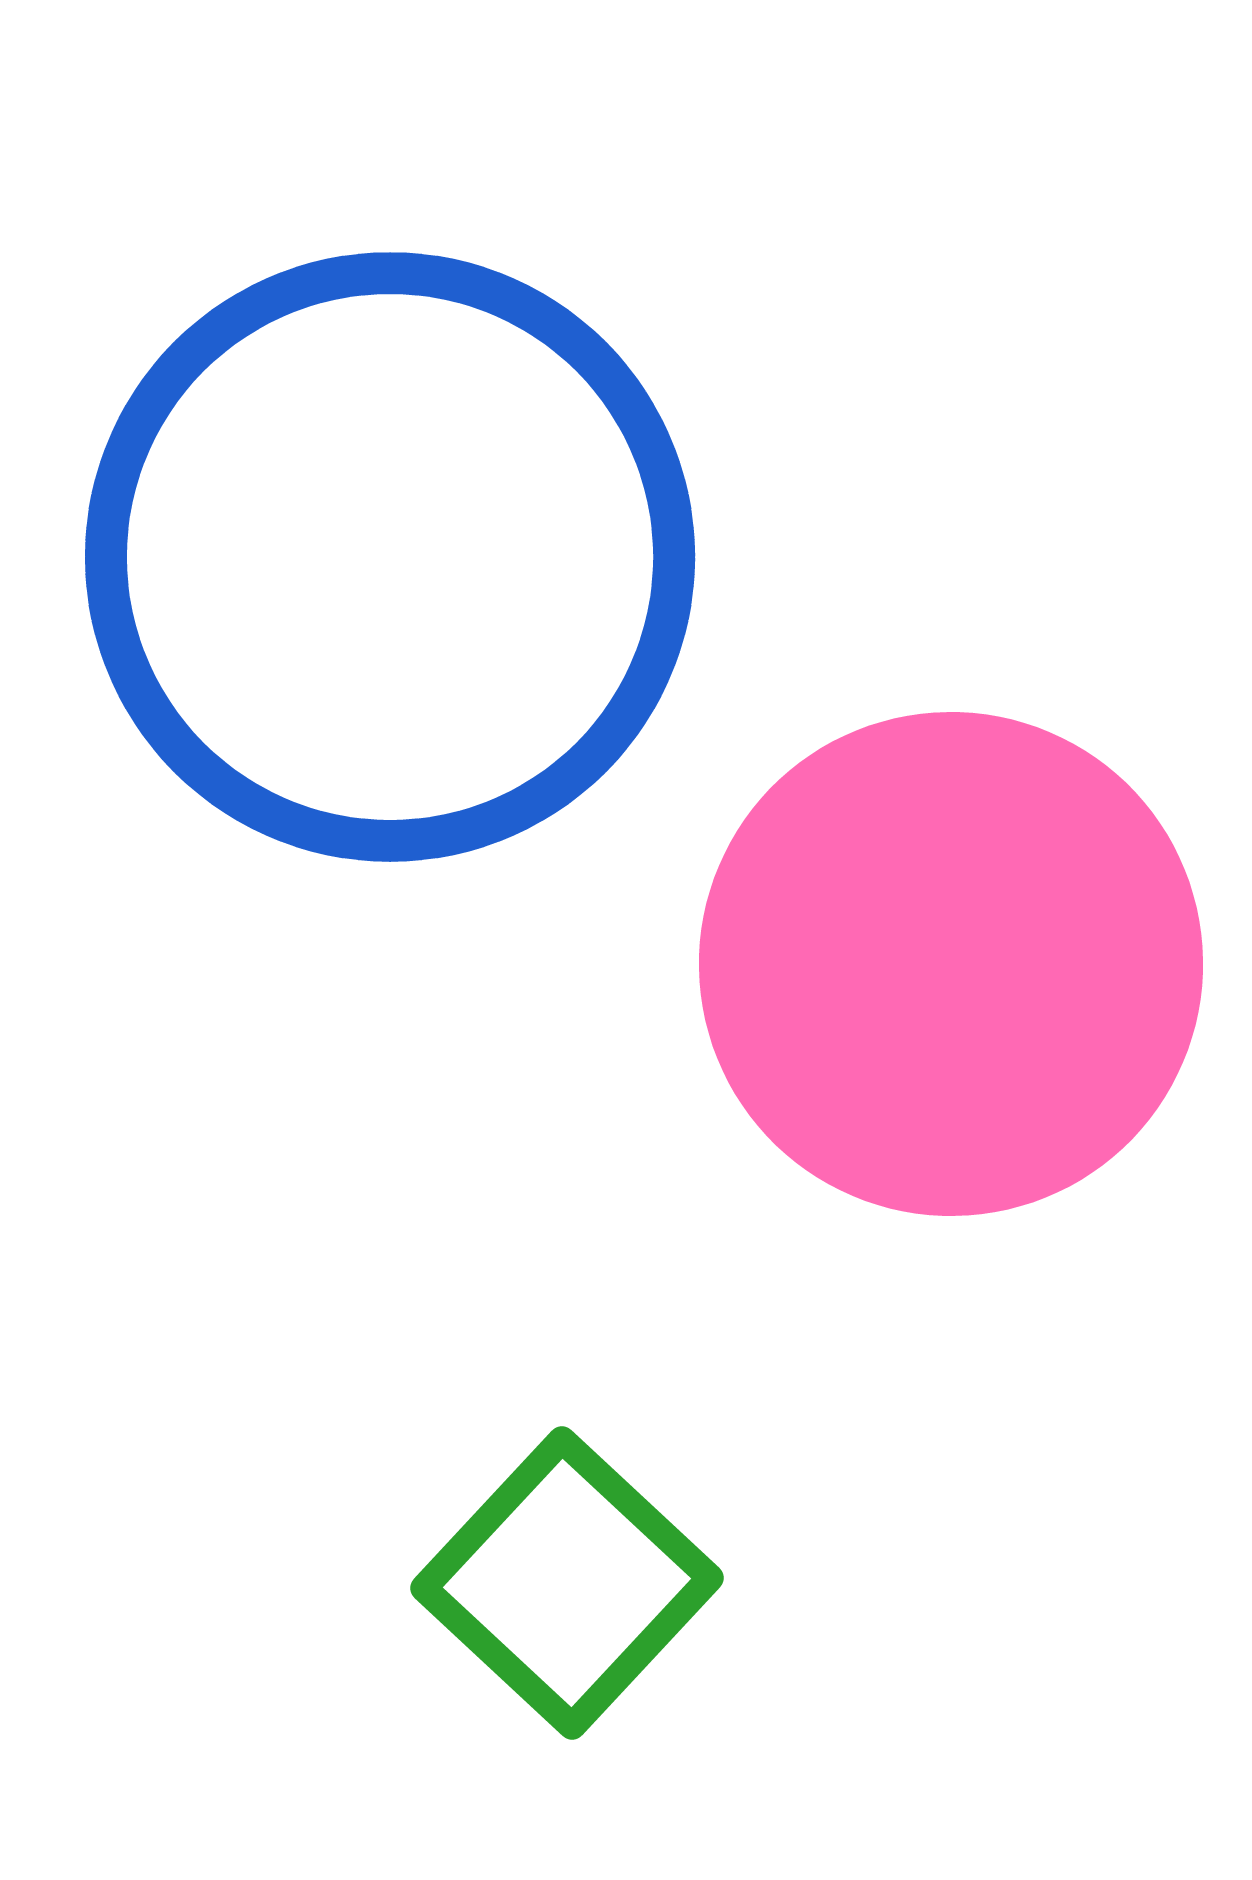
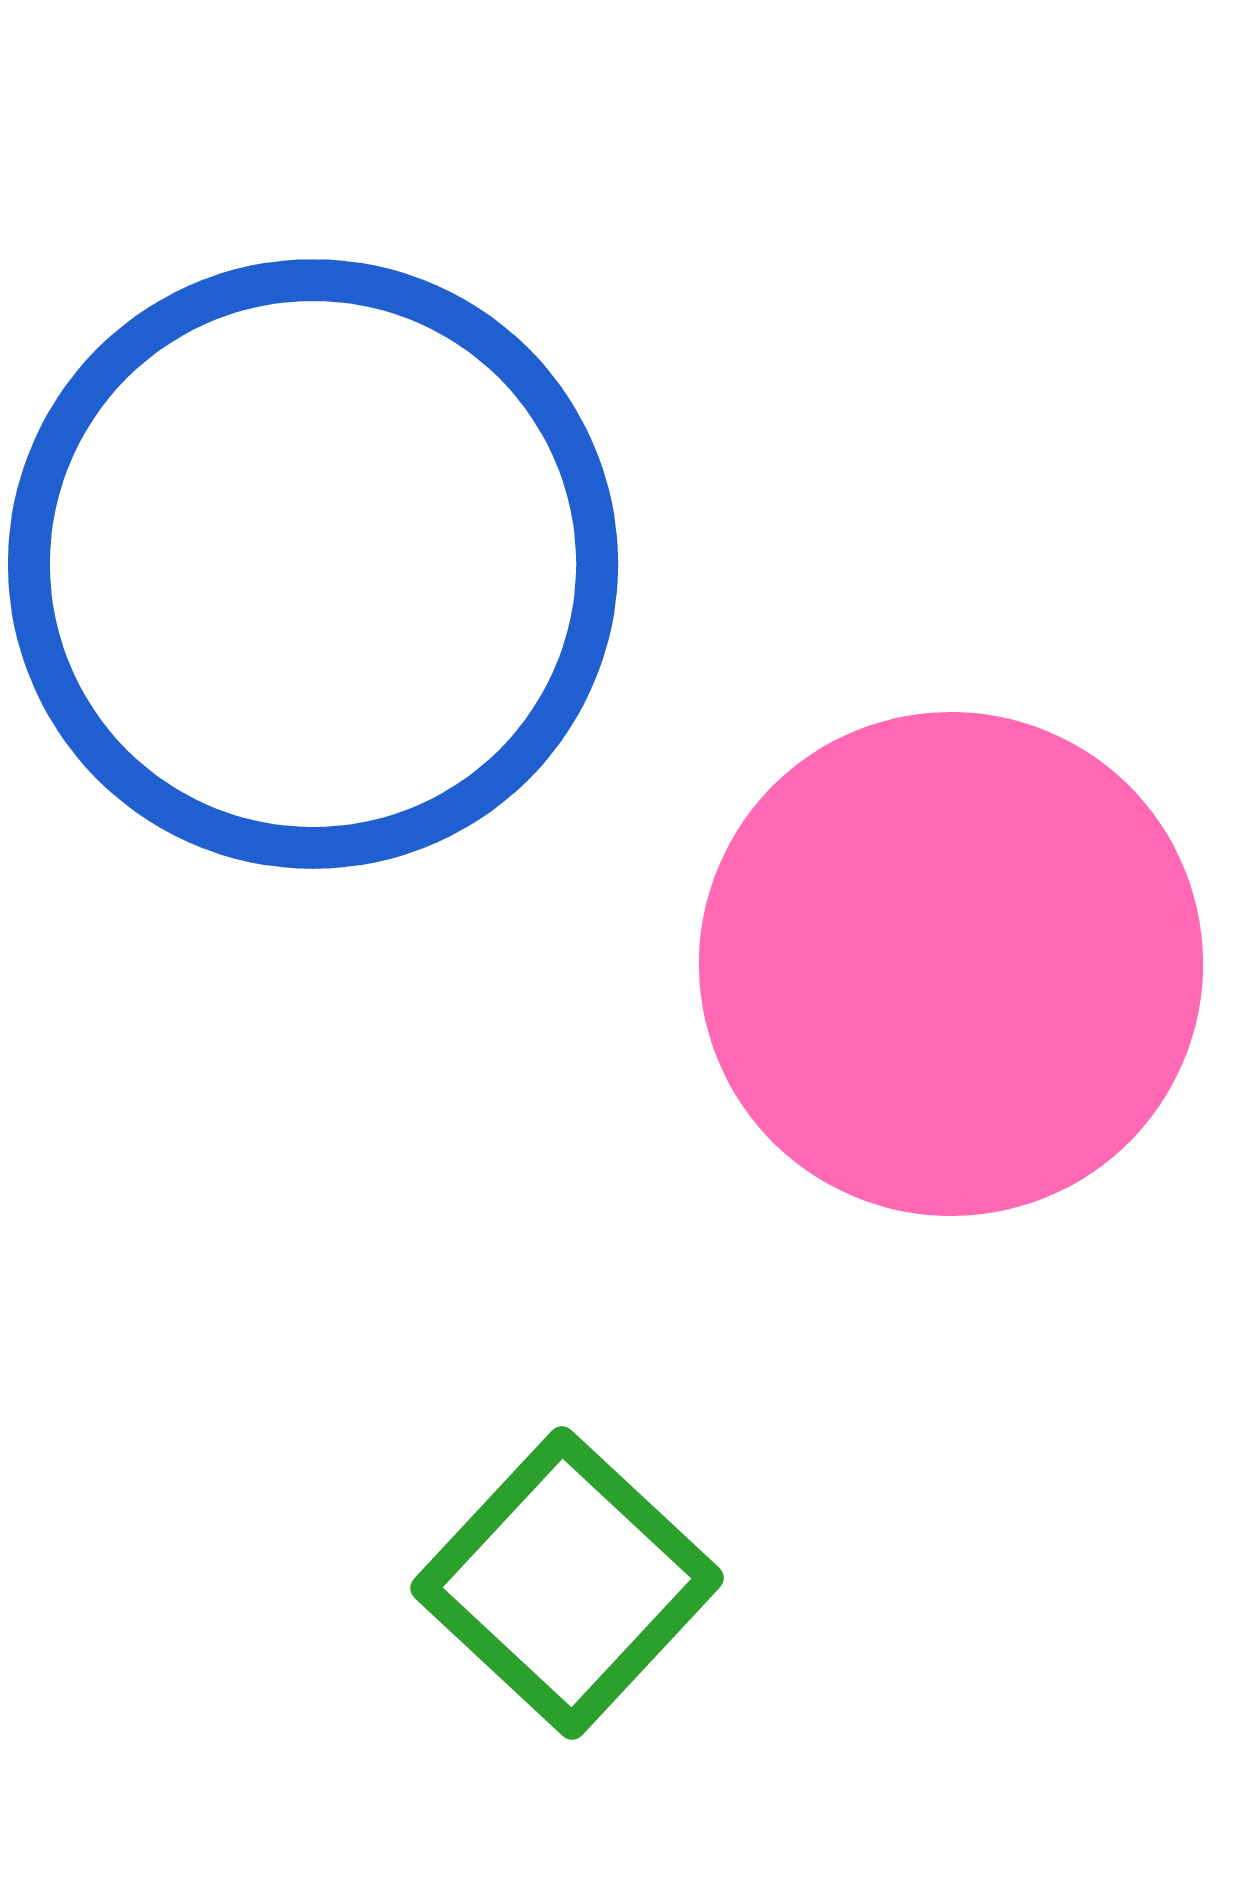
blue circle: moved 77 px left, 7 px down
